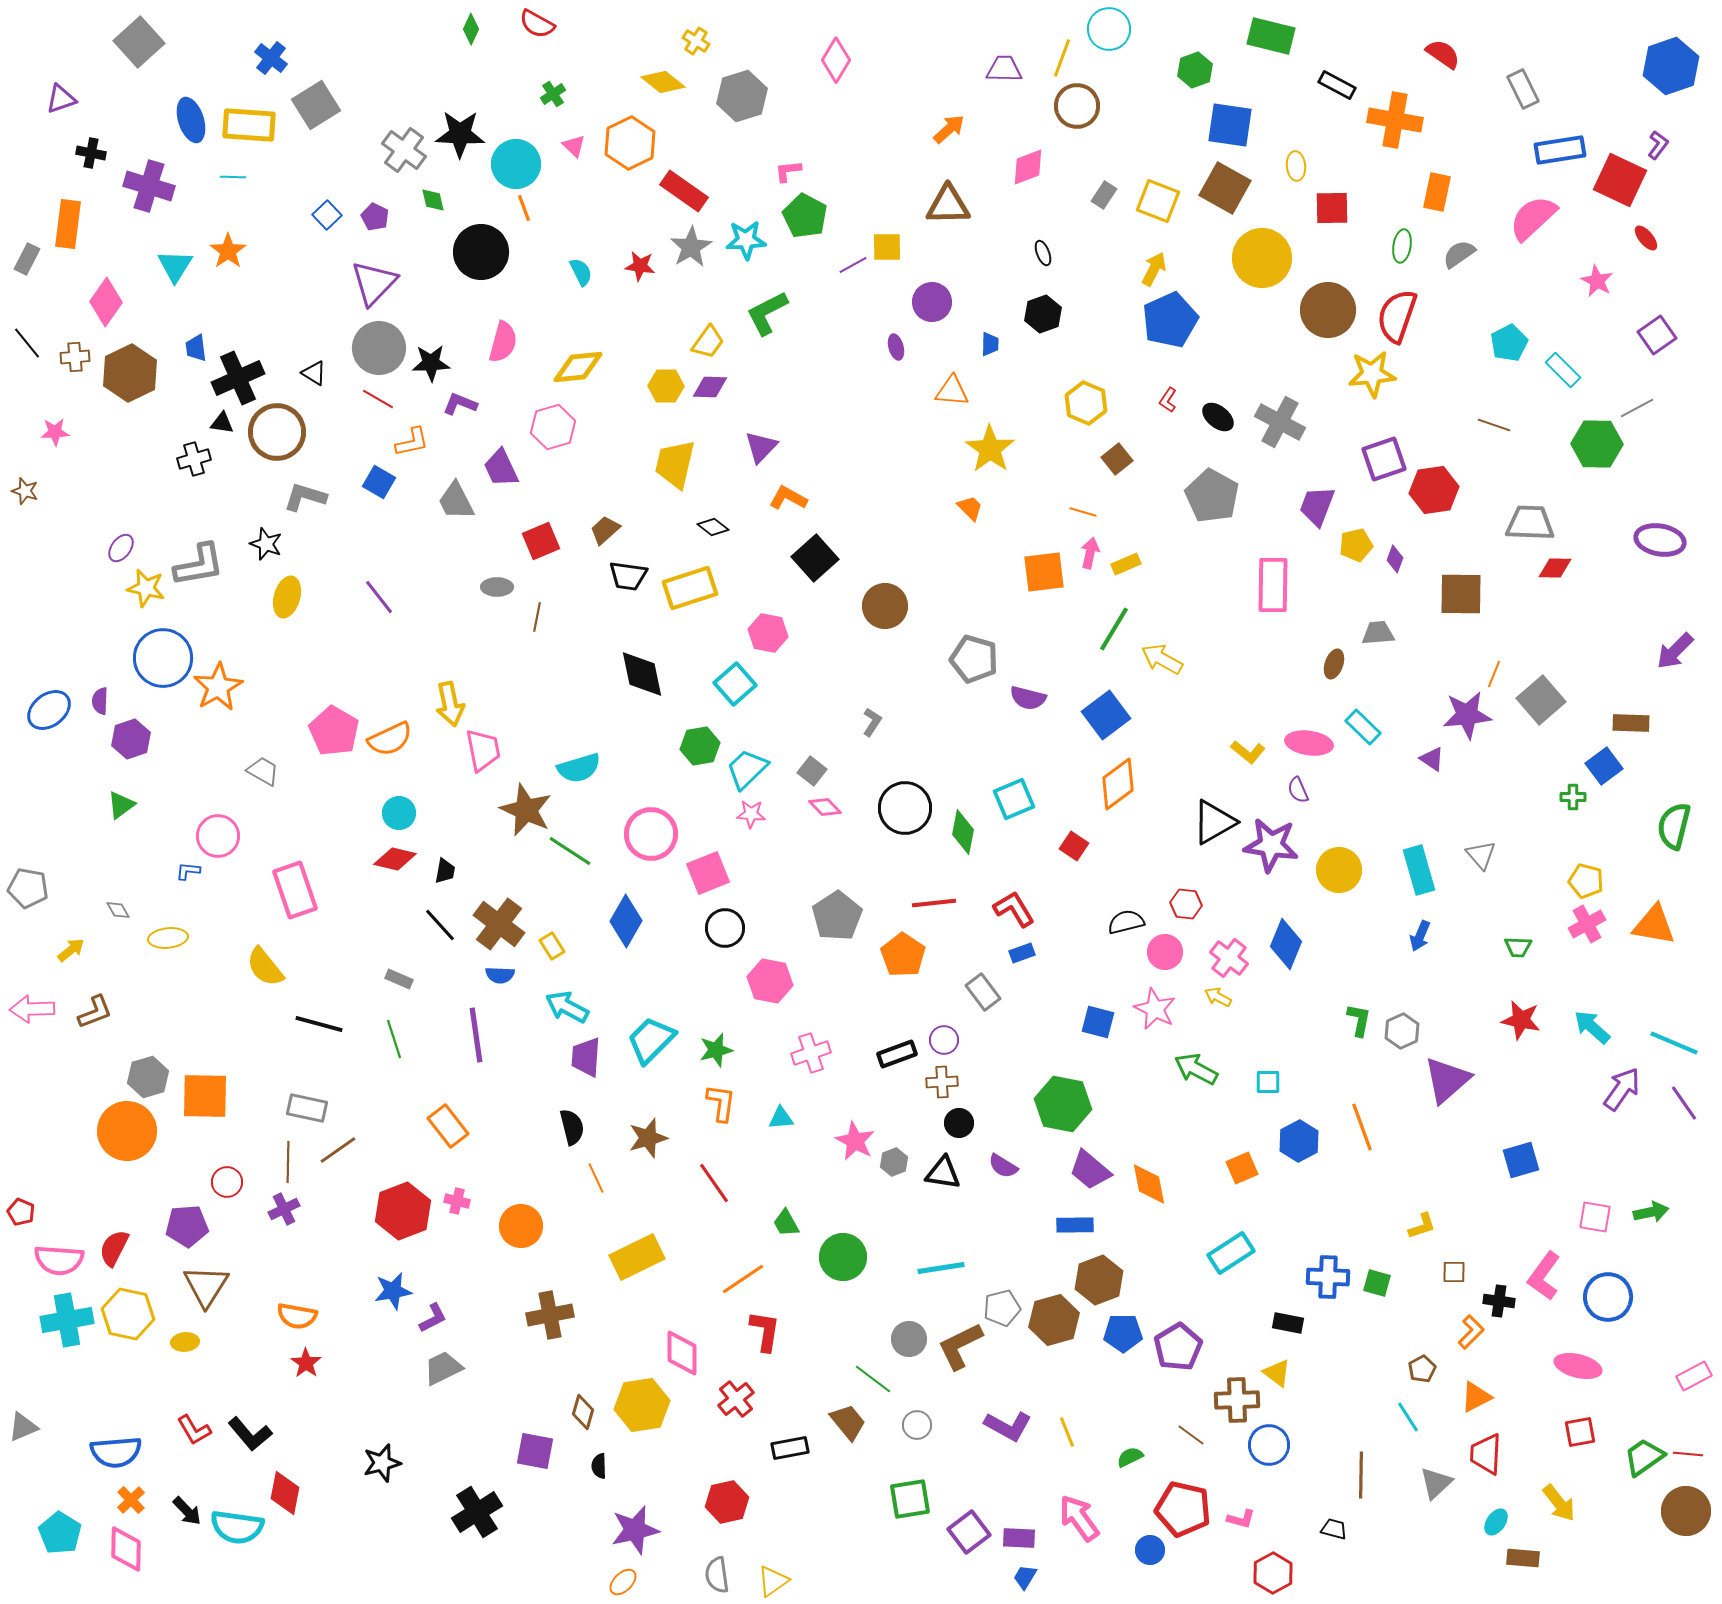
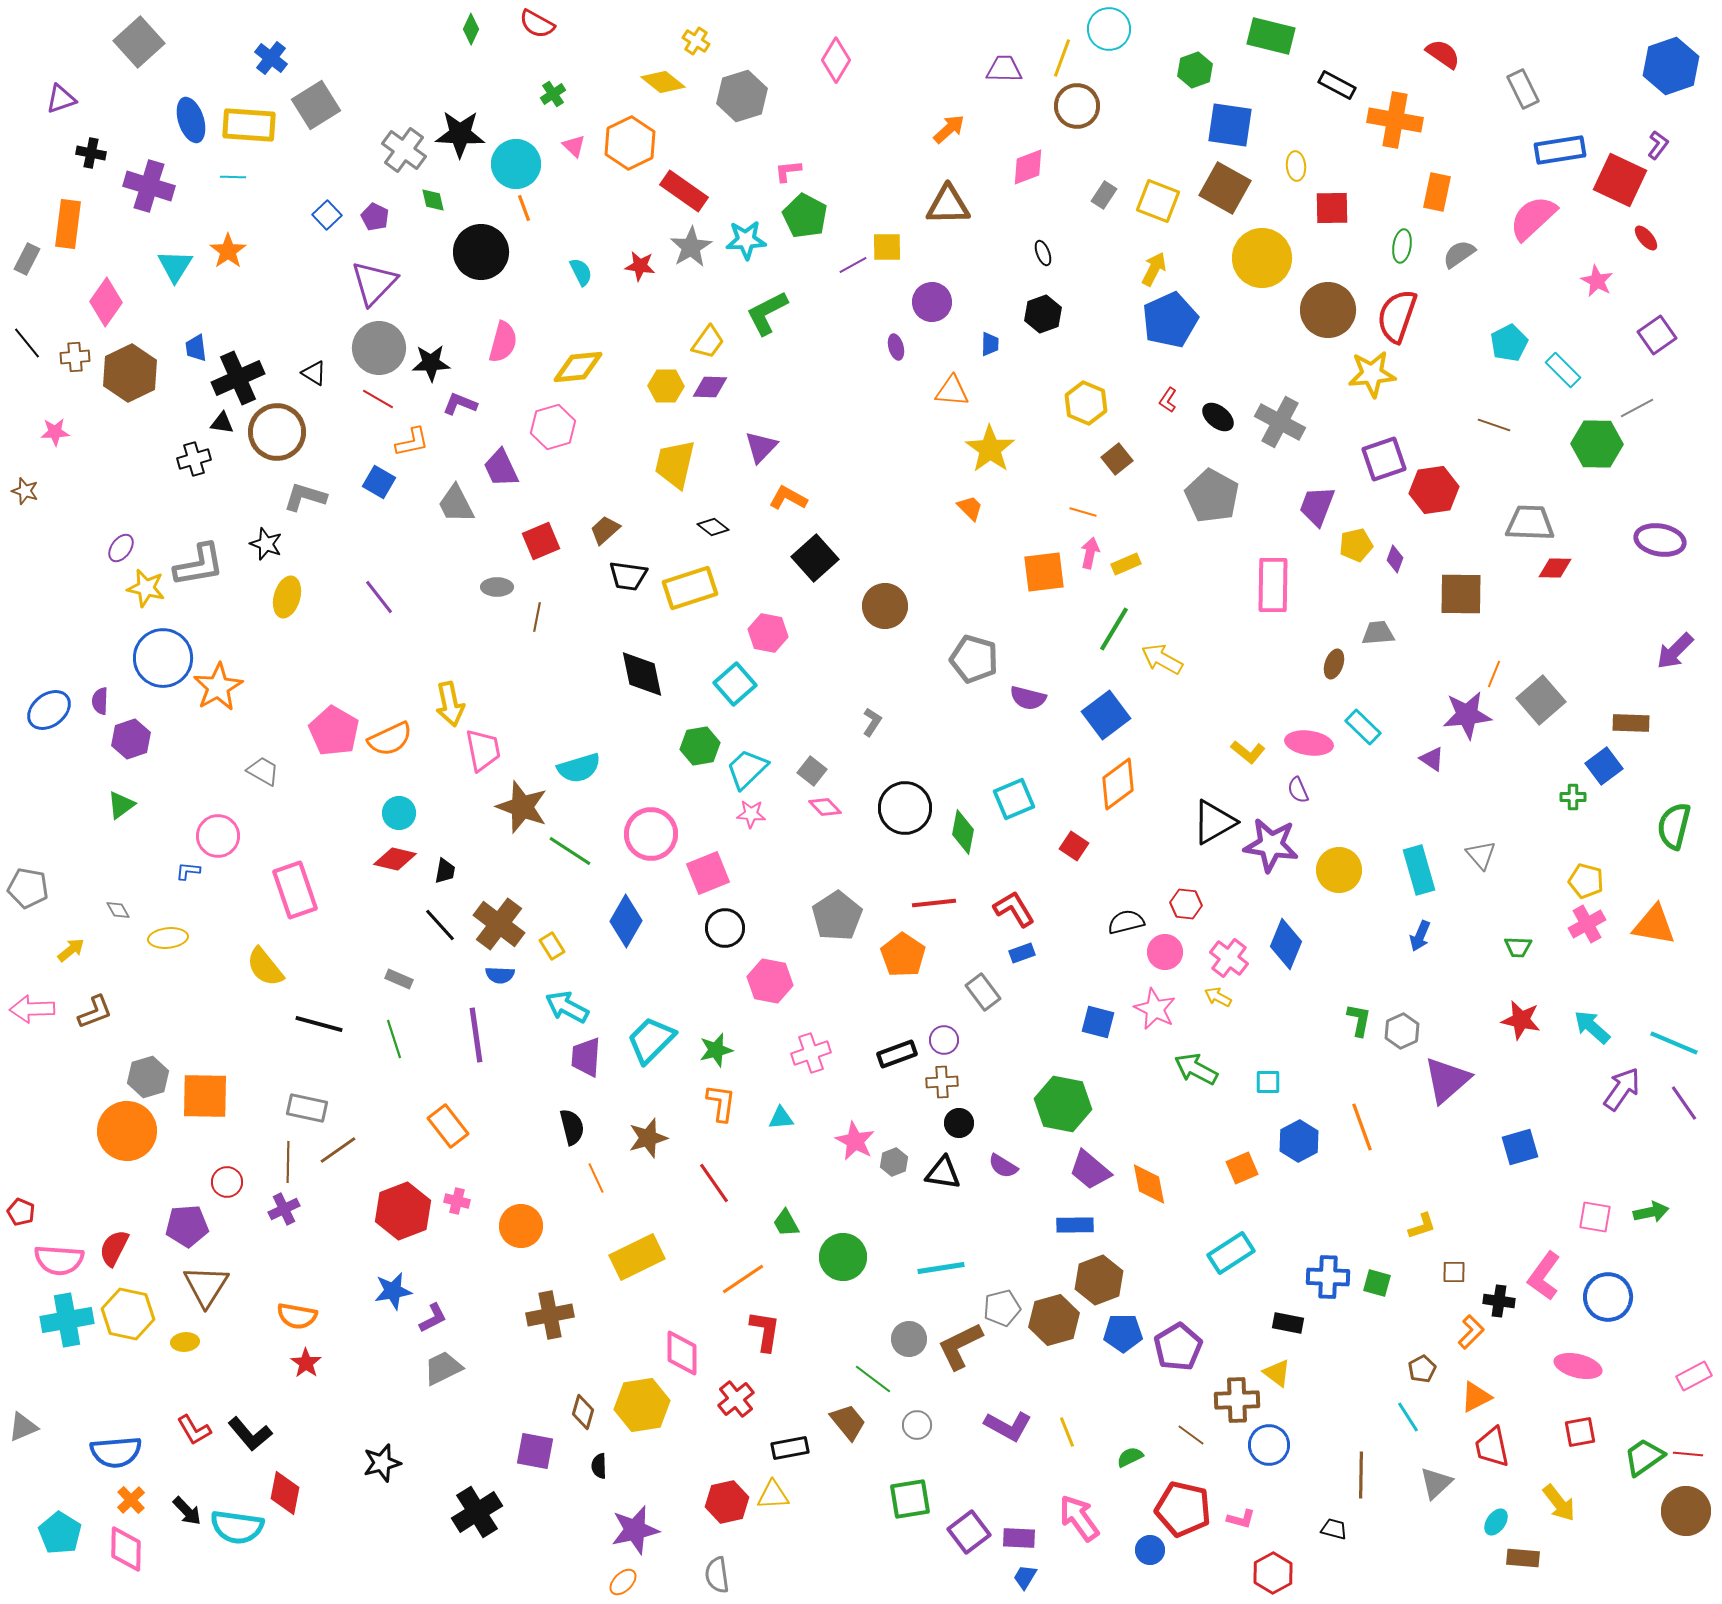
gray trapezoid at (456, 501): moved 3 px down
brown star at (526, 810): moved 4 px left, 3 px up; rotated 4 degrees counterclockwise
blue square at (1521, 1160): moved 1 px left, 13 px up
red trapezoid at (1486, 1454): moved 6 px right, 7 px up; rotated 15 degrees counterclockwise
yellow triangle at (773, 1581): moved 86 px up; rotated 32 degrees clockwise
